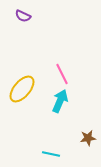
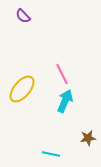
purple semicircle: rotated 21 degrees clockwise
cyan arrow: moved 5 px right
